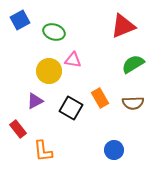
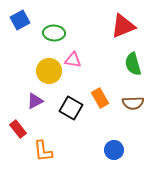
green ellipse: moved 1 px down; rotated 15 degrees counterclockwise
green semicircle: rotated 75 degrees counterclockwise
